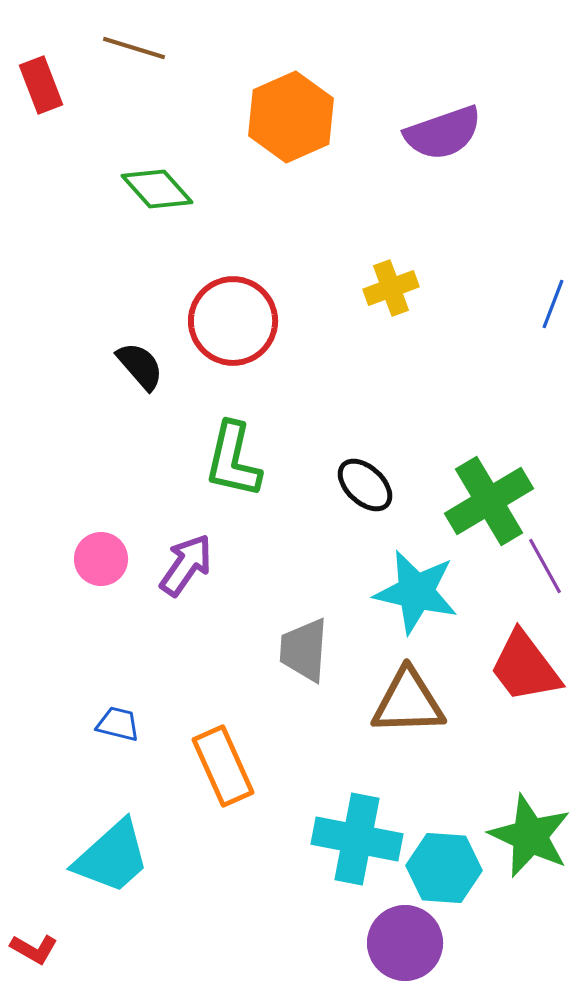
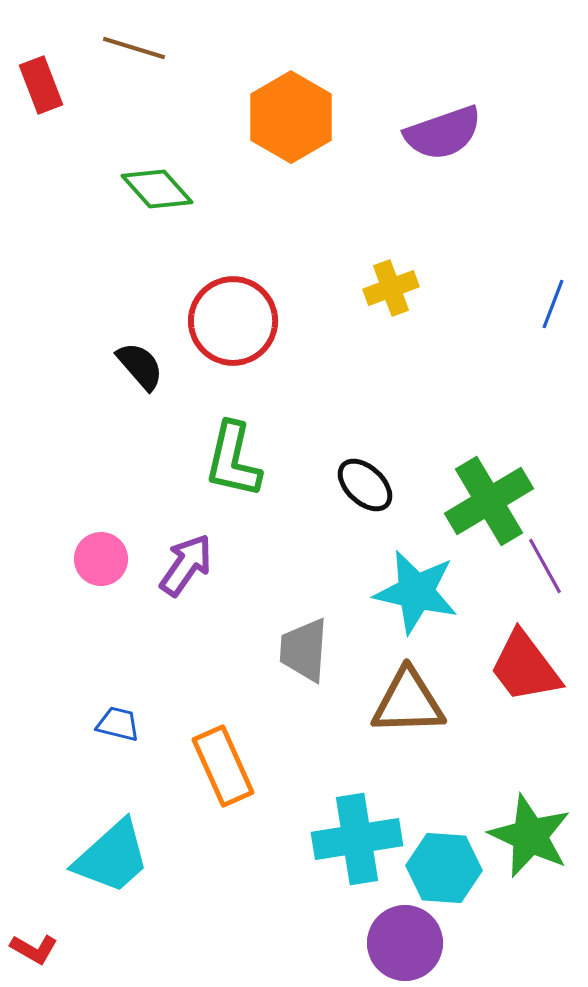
orange hexagon: rotated 6 degrees counterclockwise
cyan cross: rotated 20 degrees counterclockwise
